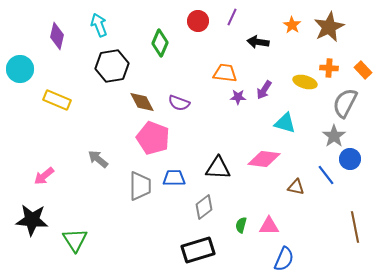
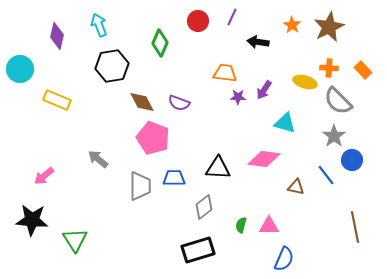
gray semicircle: moved 7 px left, 2 px up; rotated 72 degrees counterclockwise
blue circle: moved 2 px right, 1 px down
